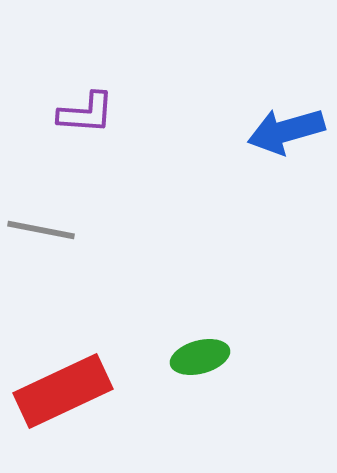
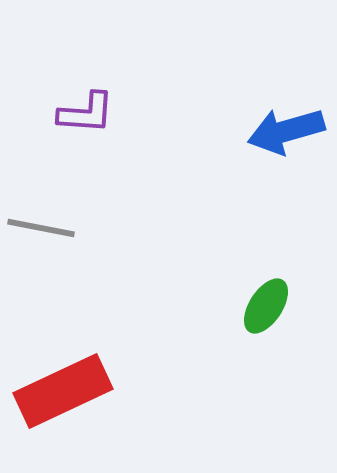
gray line: moved 2 px up
green ellipse: moved 66 px right, 51 px up; rotated 42 degrees counterclockwise
